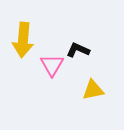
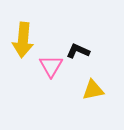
black L-shape: moved 1 px down
pink triangle: moved 1 px left, 1 px down
